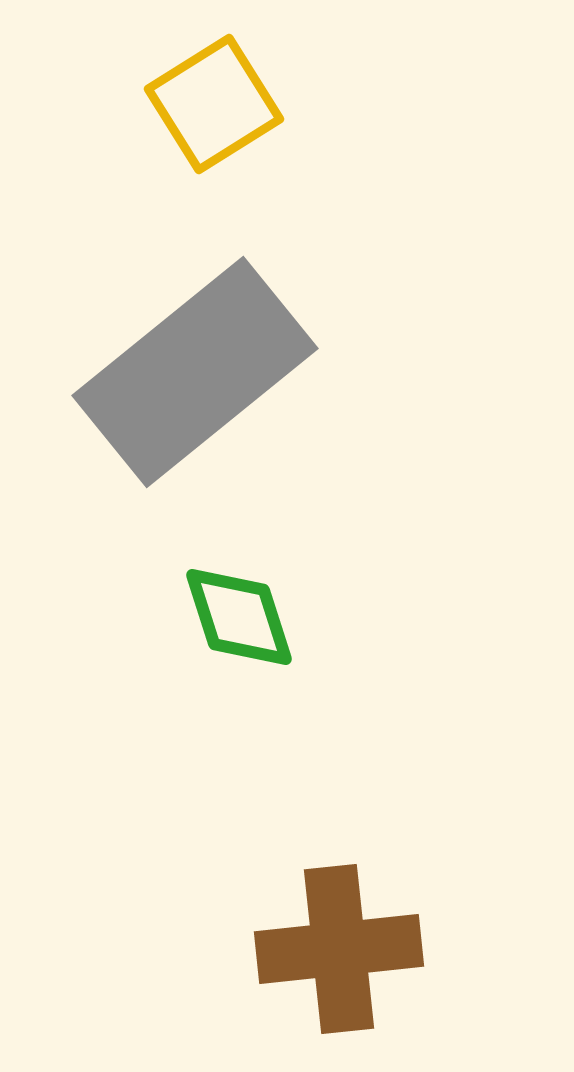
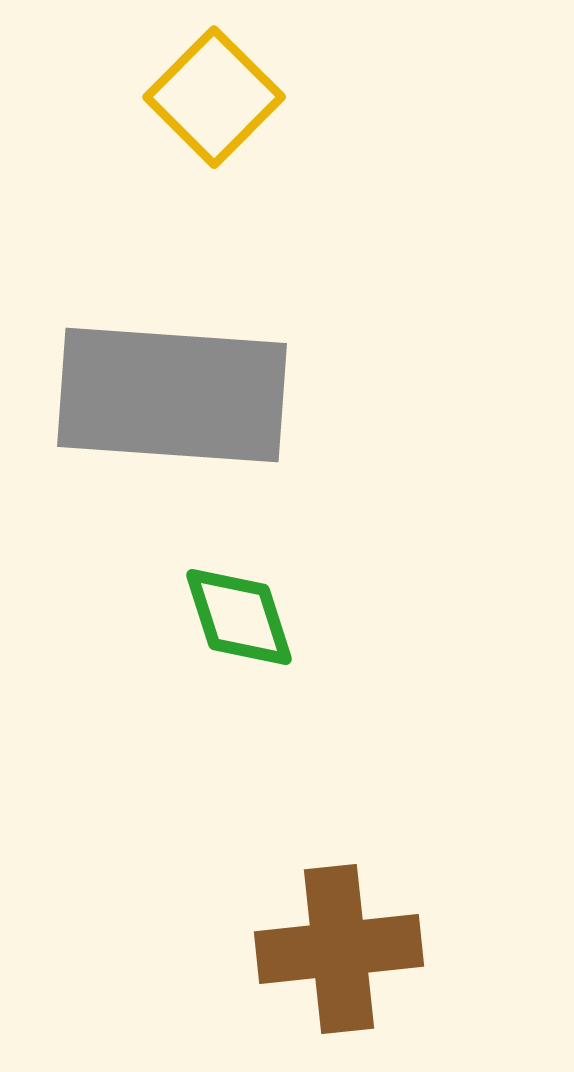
yellow square: moved 7 px up; rotated 13 degrees counterclockwise
gray rectangle: moved 23 px left, 23 px down; rotated 43 degrees clockwise
